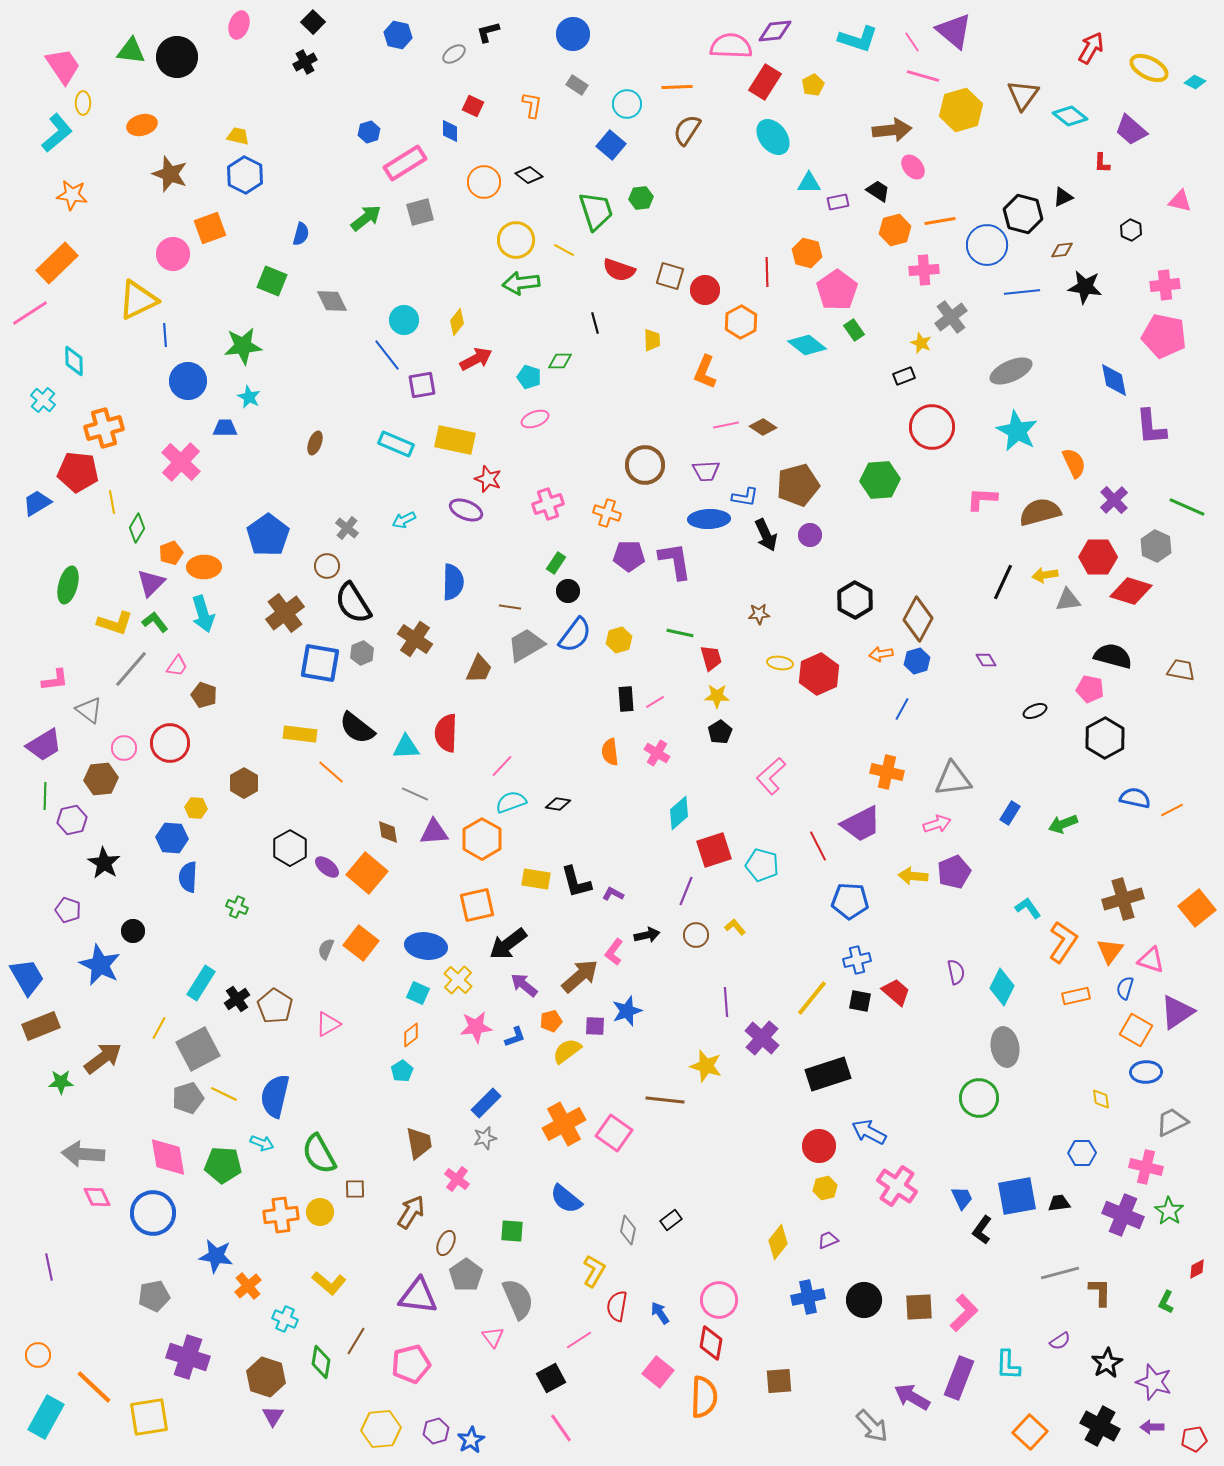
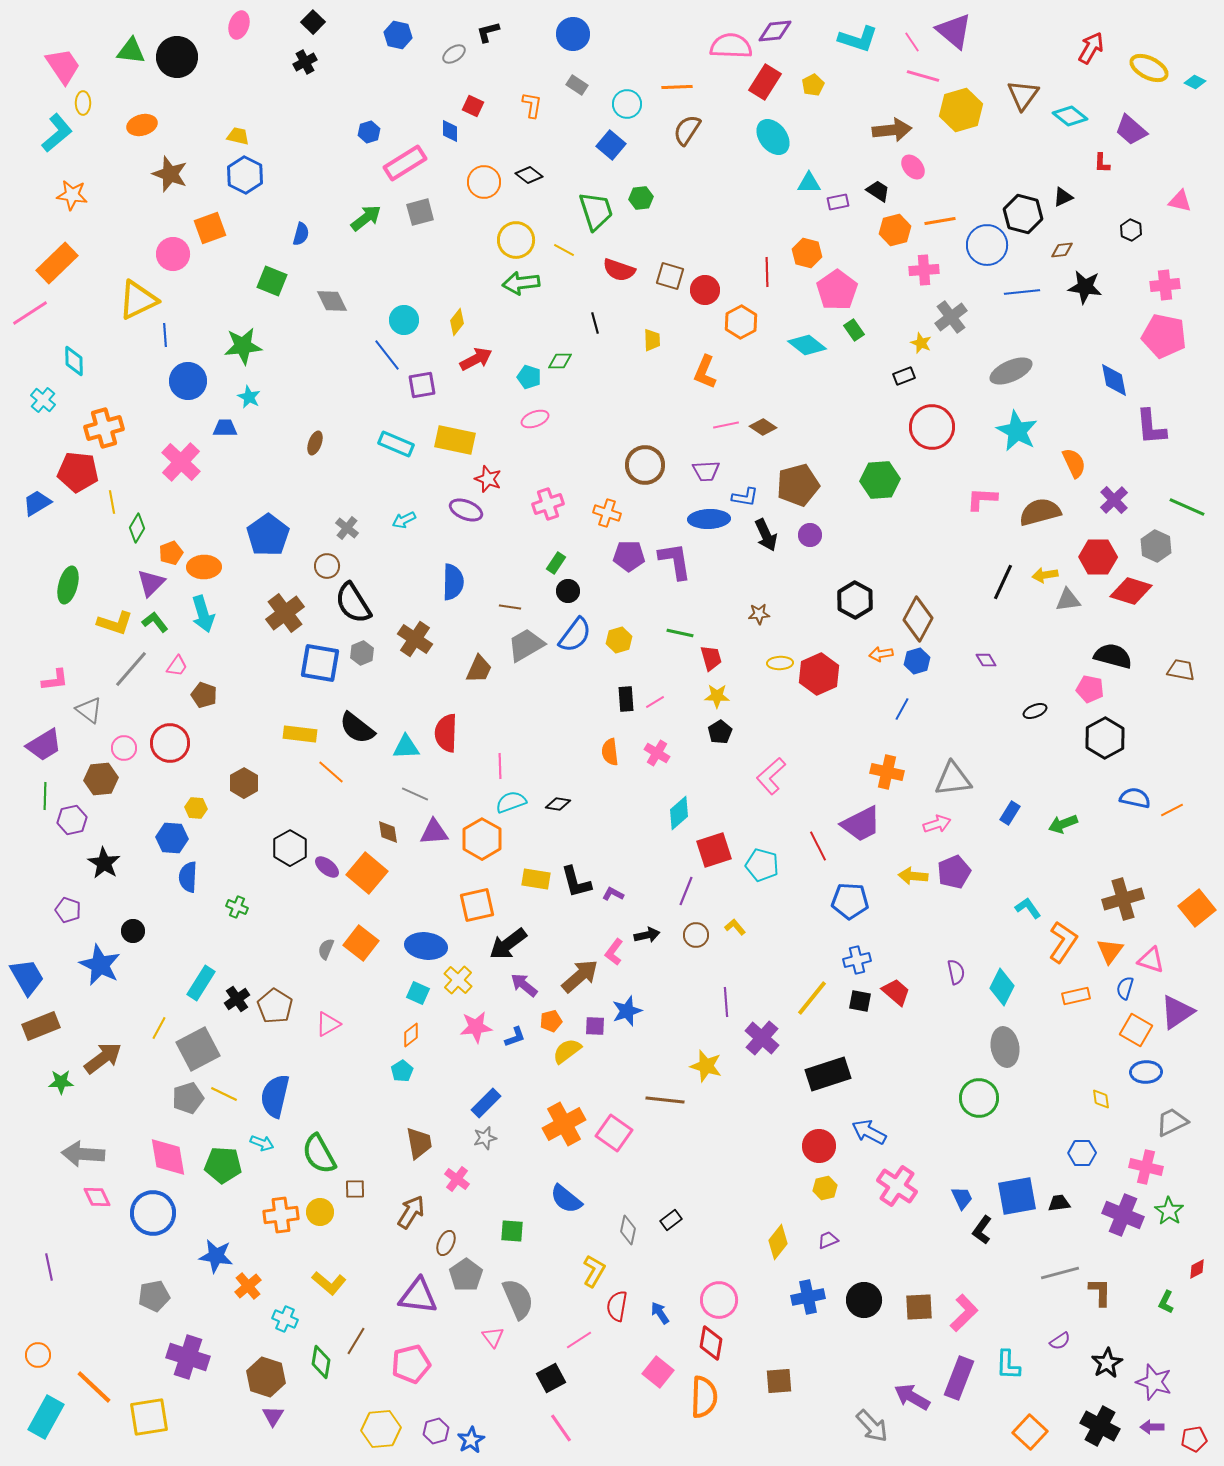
yellow ellipse at (780, 663): rotated 10 degrees counterclockwise
pink line at (502, 766): moved 2 px left; rotated 45 degrees counterclockwise
